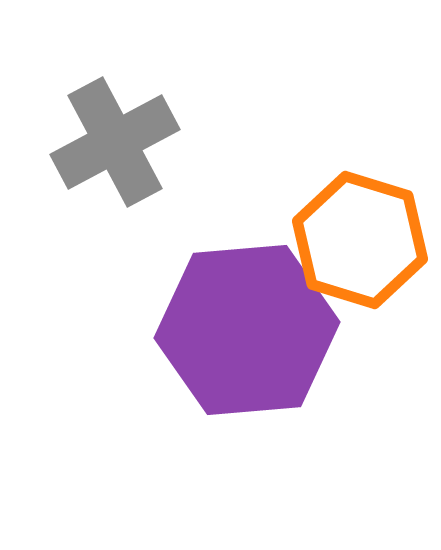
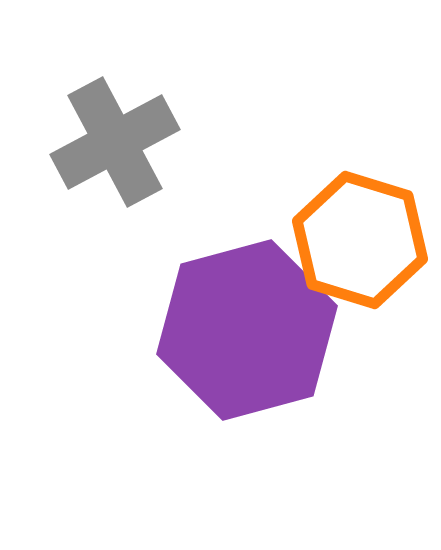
purple hexagon: rotated 10 degrees counterclockwise
